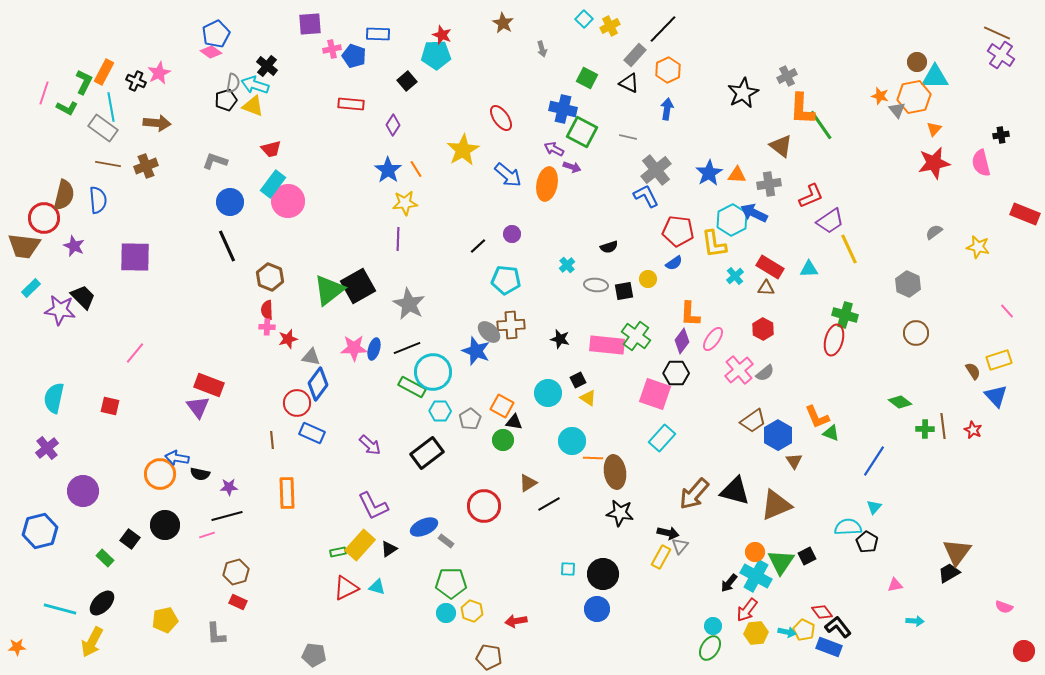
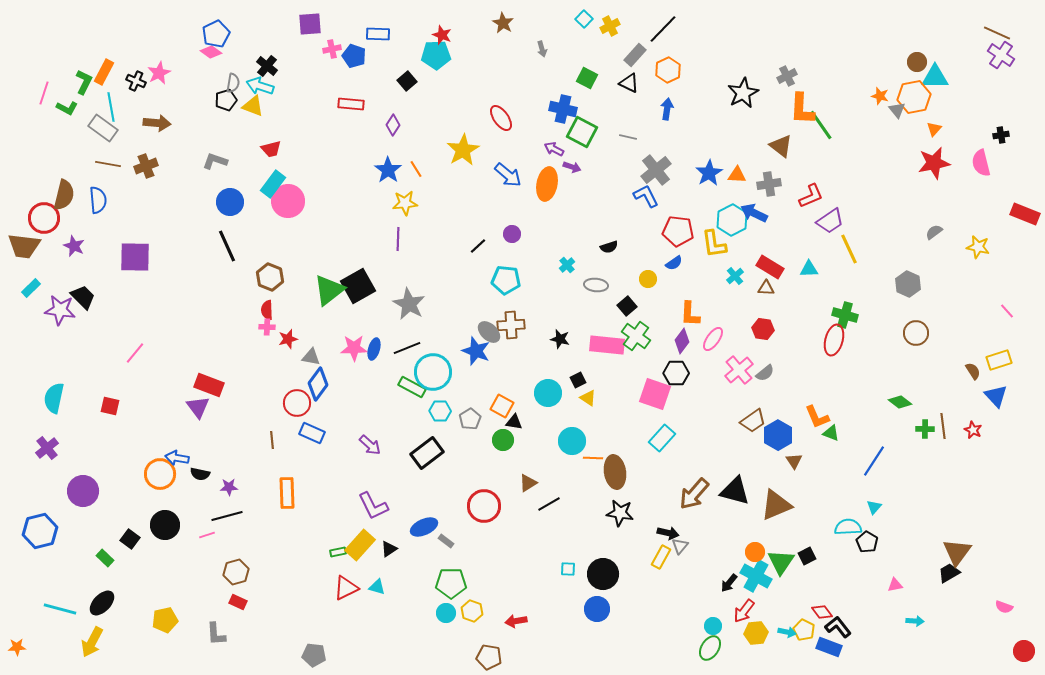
cyan arrow at (255, 85): moved 5 px right, 1 px down
black square at (624, 291): moved 3 px right, 15 px down; rotated 30 degrees counterclockwise
red hexagon at (763, 329): rotated 20 degrees counterclockwise
red arrow at (747, 610): moved 3 px left, 1 px down
